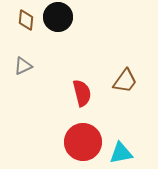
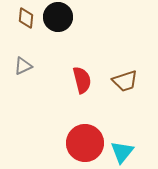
brown diamond: moved 2 px up
brown trapezoid: rotated 36 degrees clockwise
red semicircle: moved 13 px up
red circle: moved 2 px right, 1 px down
cyan triangle: moved 1 px right, 1 px up; rotated 40 degrees counterclockwise
